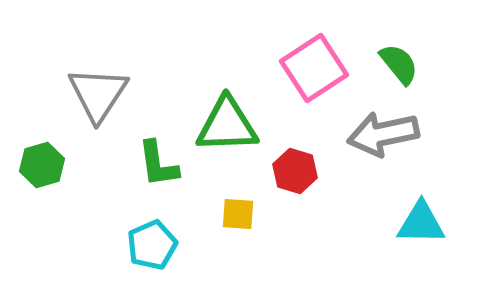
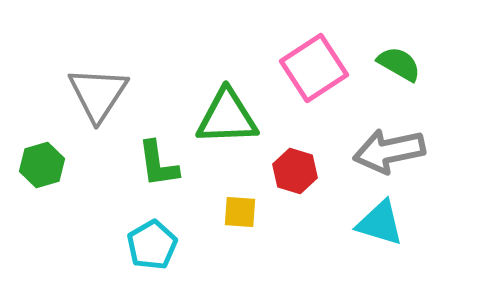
green semicircle: rotated 21 degrees counterclockwise
green triangle: moved 8 px up
gray arrow: moved 6 px right, 17 px down
yellow square: moved 2 px right, 2 px up
cyan triangle: moved 41 px left; rotated 16 degrees clockwise
cyan pentagon: rotated 6 degrees counterclockwise
